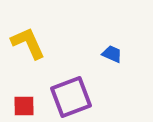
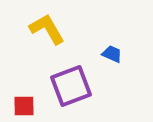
yellow L-shape: moved 19 px right, 14 px up; rotated 6 degrees counterclockwise
purple square: moved 11 px up
